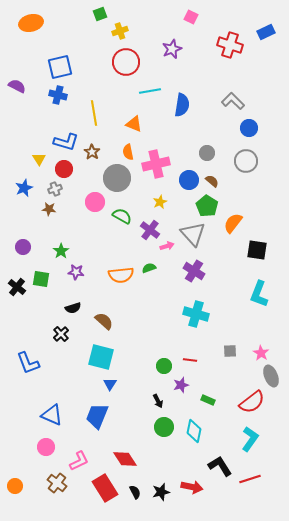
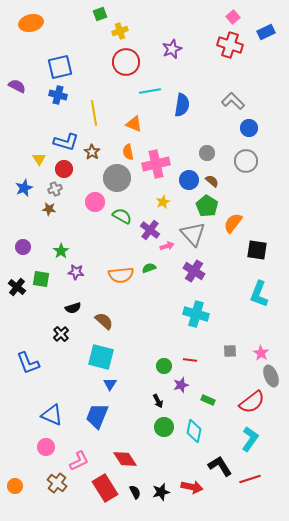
pink square at (191, 17): moved 42 px right; rotated 24 degrees clockwise
yellow star at (160, 202): moved 3 px right
